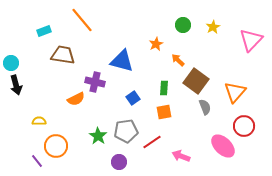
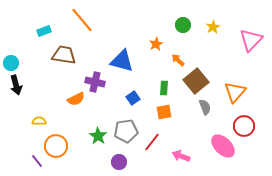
brown trapezoid: moved 1 px right
brown square: rotated 15 degrees clockwise
red line: rotated 18 degrees counterclockwise
